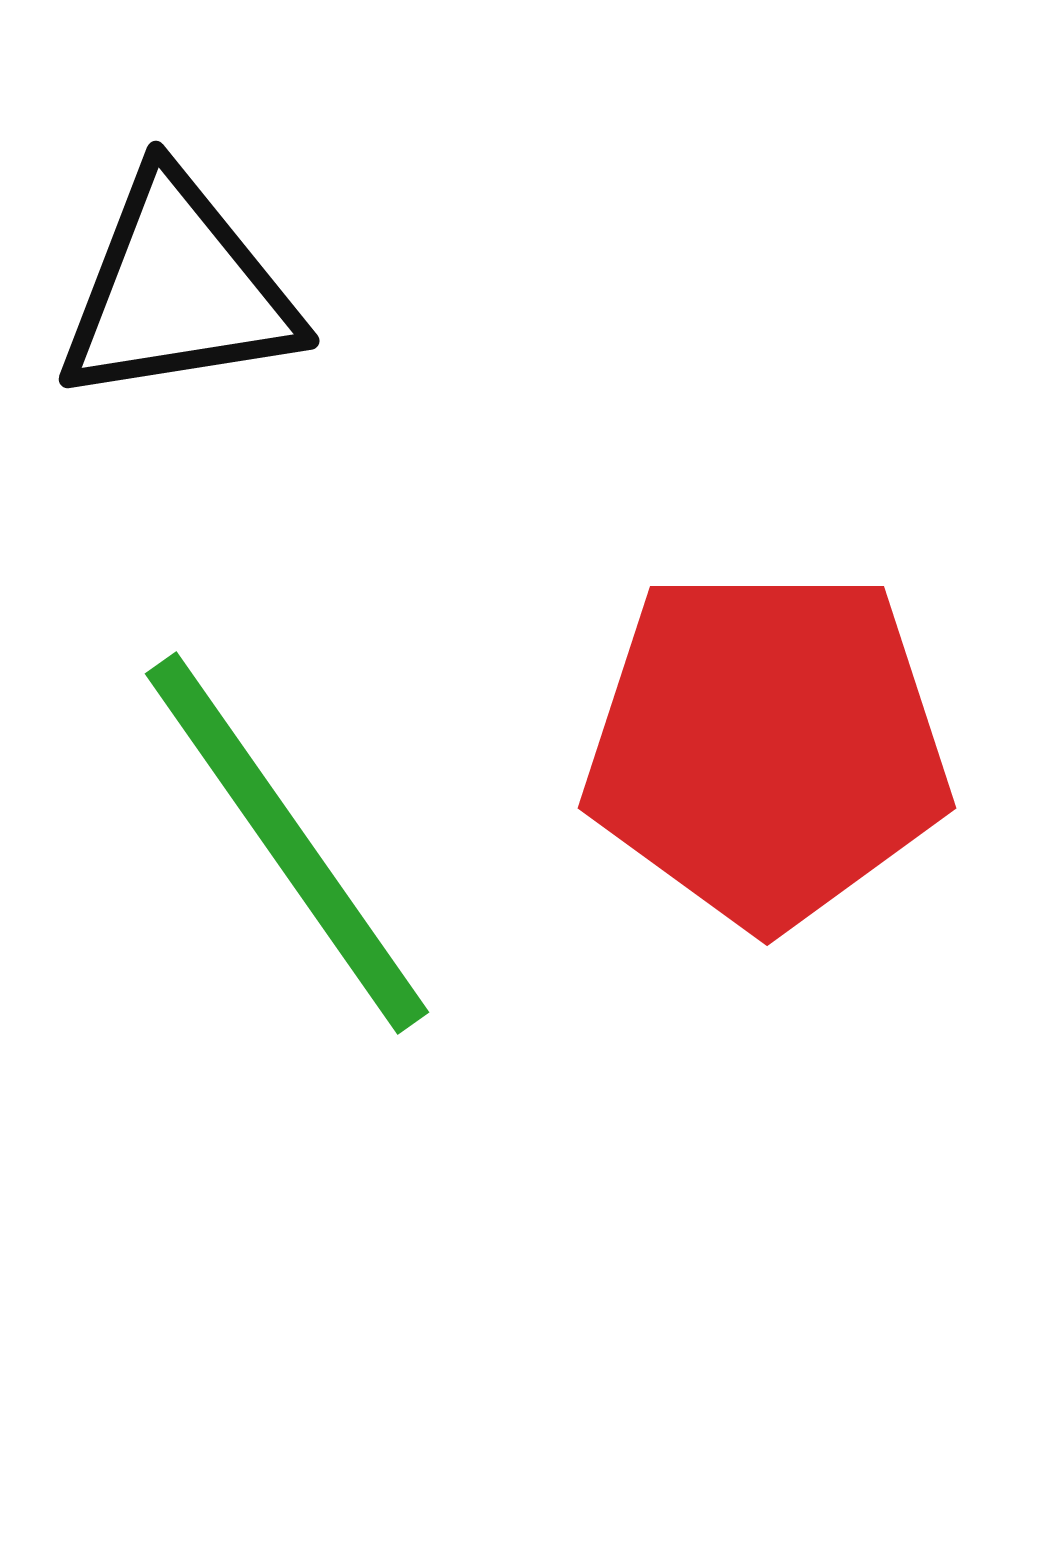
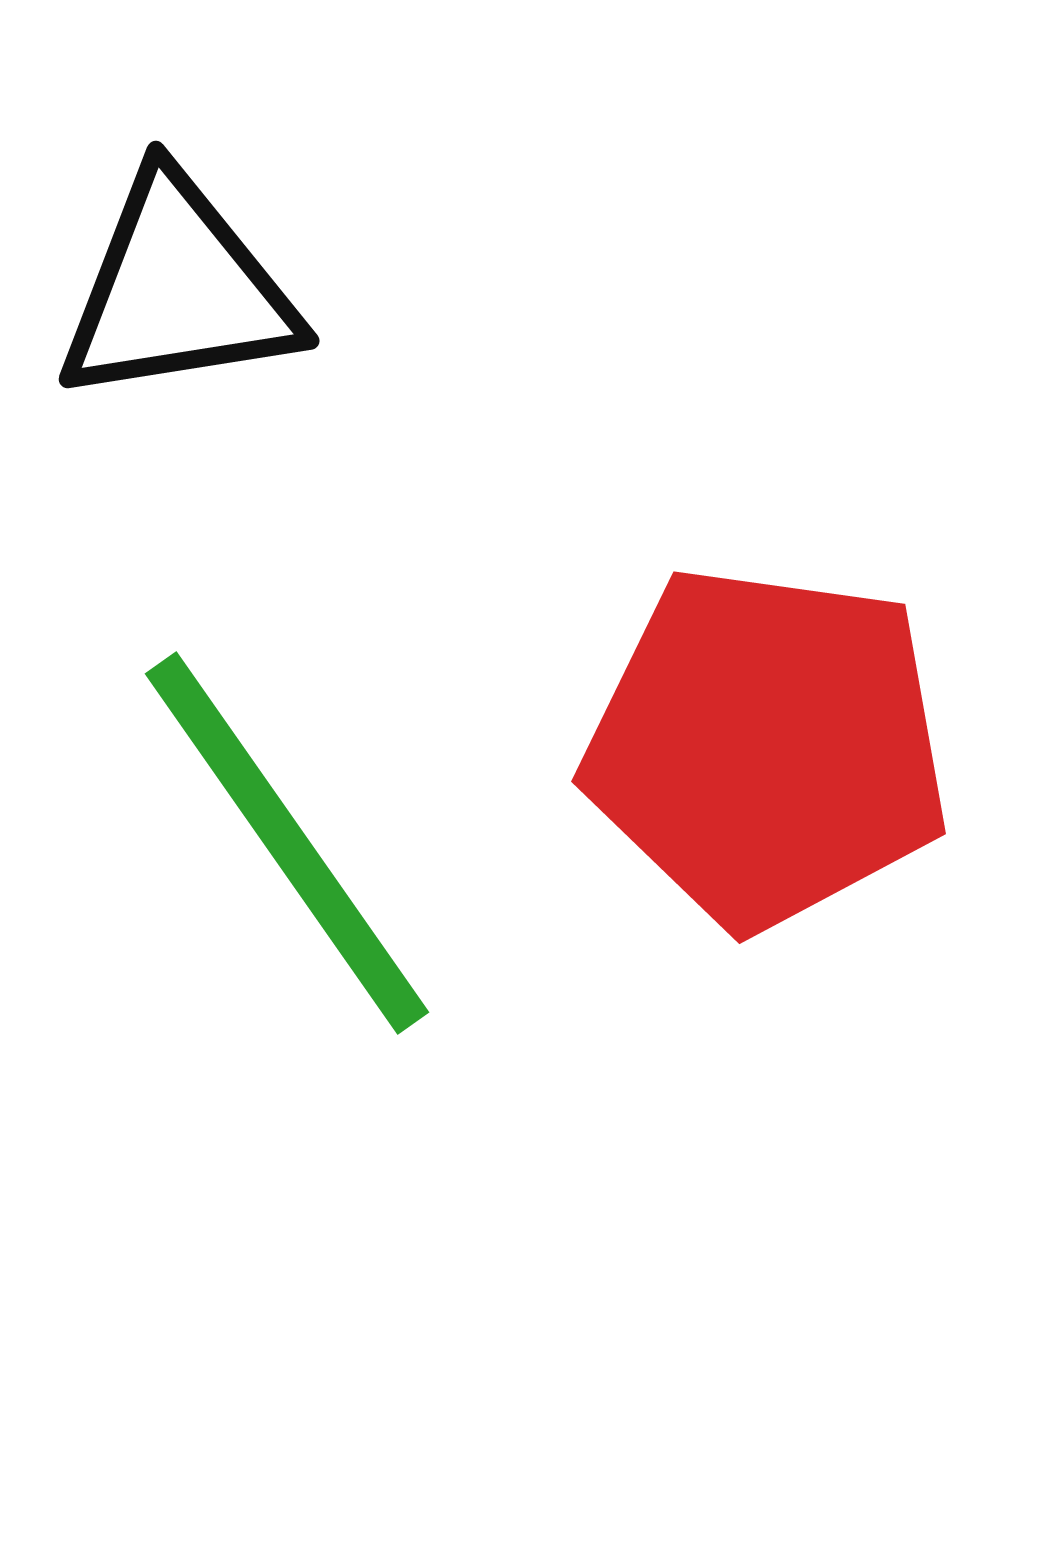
red pentagon: rotated 8 degrees clockwise
